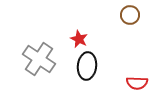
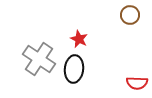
black ellipse: moved 13 px left, 3 px down
